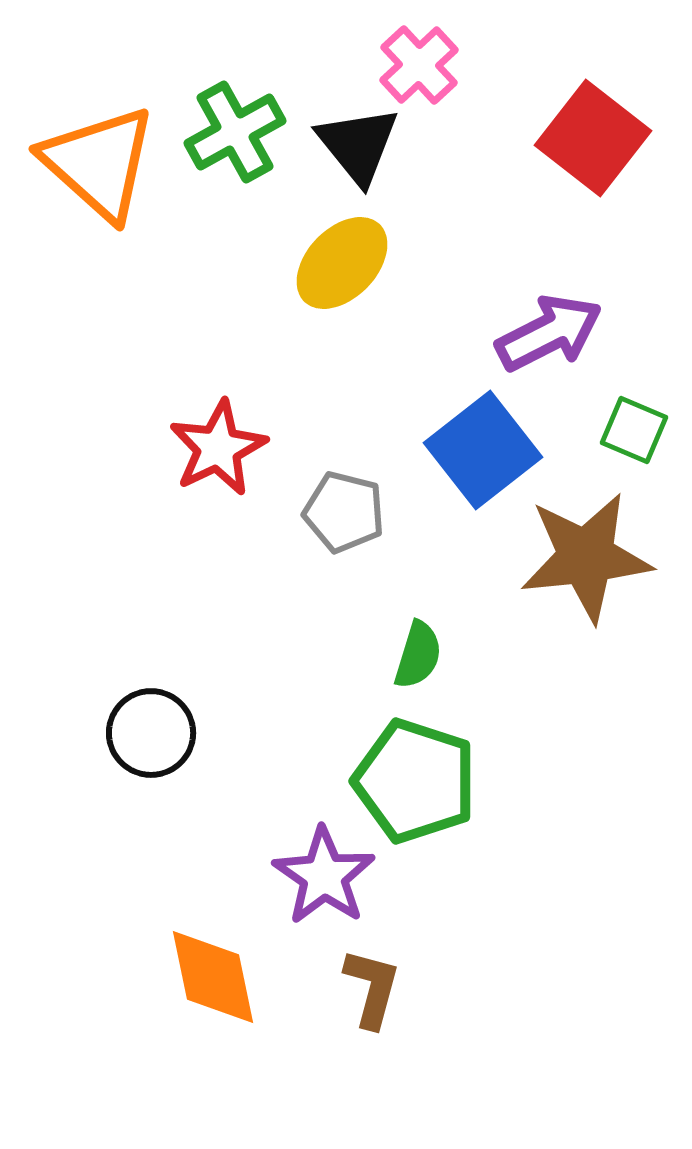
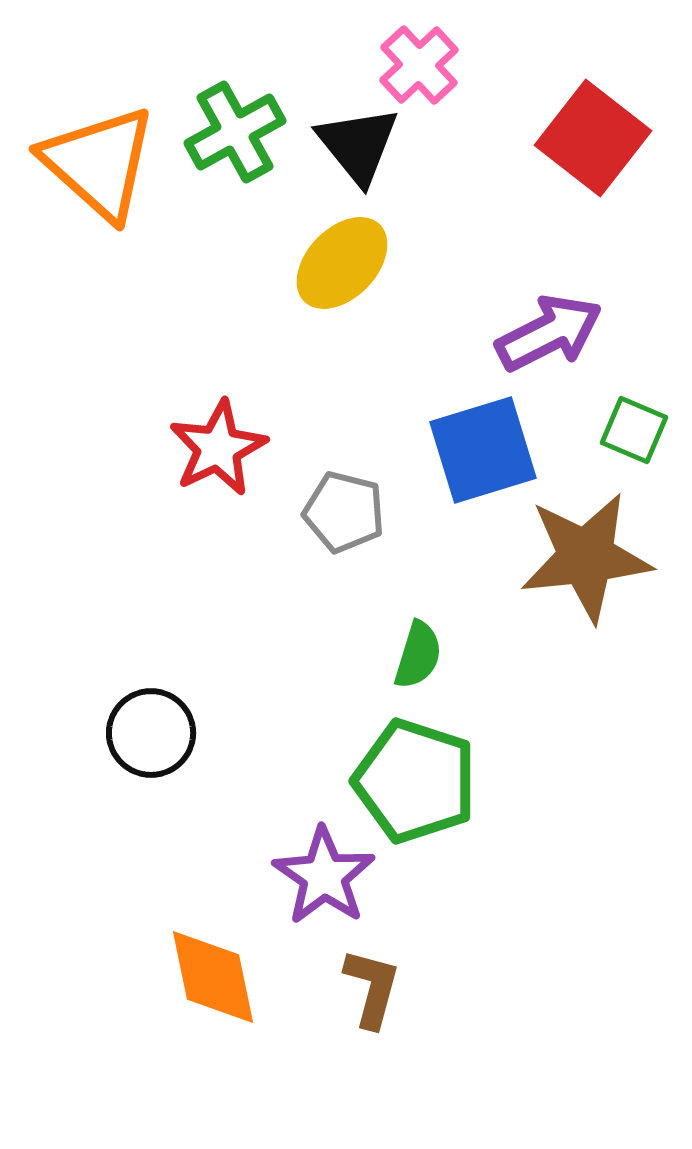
blue square: rotated 21 degrees clockwise
